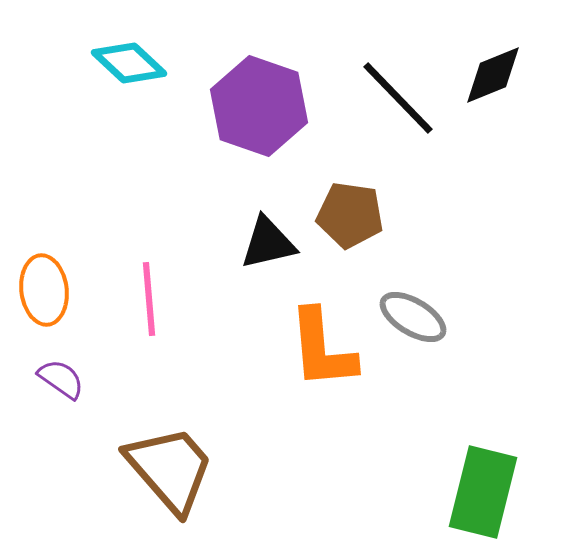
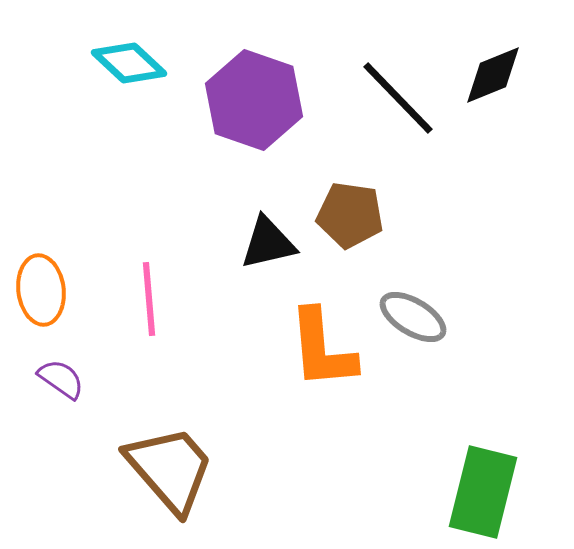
purple hexagon: moved 5 px left, 6 px up
orange ellipse: moved 3 px left
